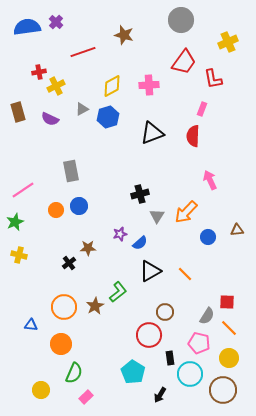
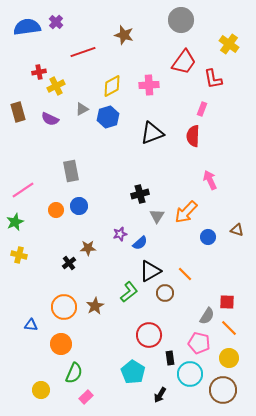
yellow cross at (228, 42): moved 1 px right, 2 px down; rotated 30 degrees counterclockwise
brown triangle at (237, 230): rotated 24 degrees clockwise
green L-shape at (118, 292): moved 11 px right
brown circle at (165, 312): moved 19 px up
